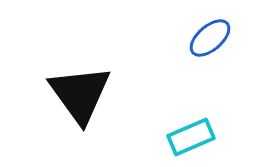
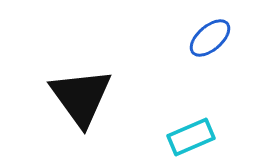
black triangle: moved 1 px right, 3 px down
